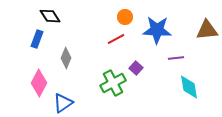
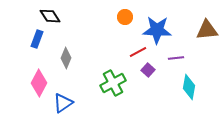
red line: moved 22 px right, 13 px down
purple square: moved 12 px right, 2 px down
cyan diamond: rotated 20 degrees clockwise
